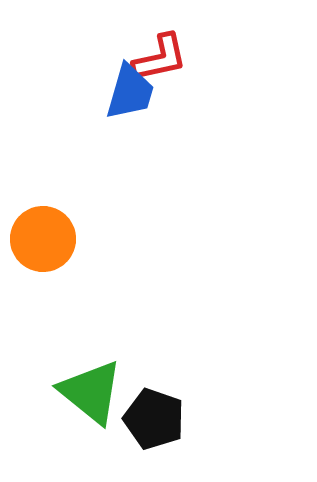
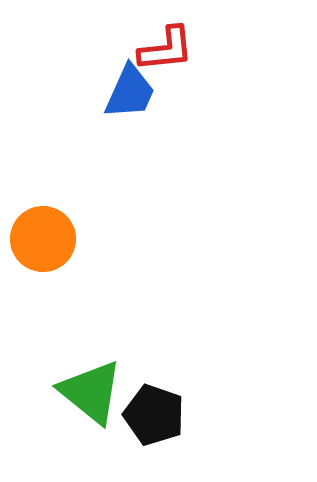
red L-shape: moved 6 px right, 9 px up; rotated 6 degrees clockwise
blue trapezoid: rotated 8 degrees clockwise
black pentagon: moved 4 px up
